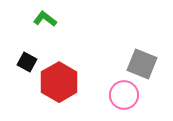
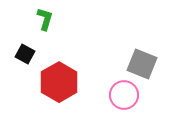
green L-shape: rotated 70 degrees clockwise
black square: moved 2 px left, 8 px up
